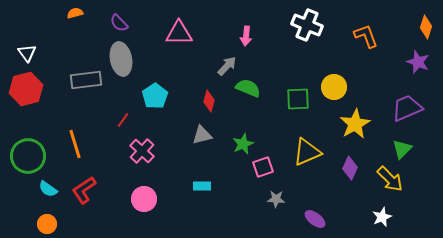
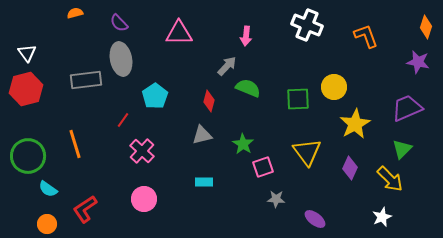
purple star: rotated 10 degrees counterclockwise
green star: rotated 15 degrees counterclockwise
yellow triangle: rotated 44 degrees counterclockwise
cyan rectangle: moved 2 px right, 4 px up
red L-shape: moved 1 px right, 19 px down
